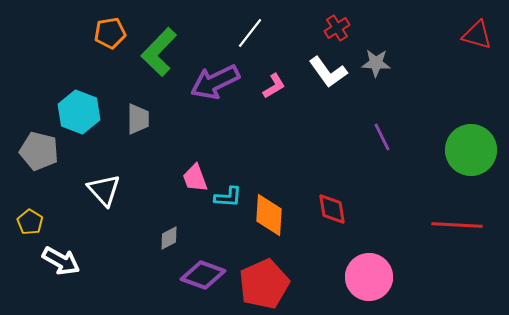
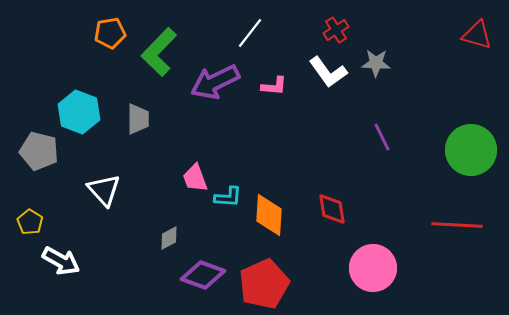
red cross: moved 1 px left, 2 px down
pink L-shape: rotated 36 degrees clockwise
pink circle: moved 4 px right, 9 px up
